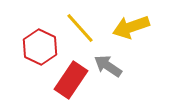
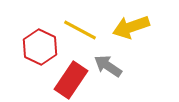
yellow line: moved 2 px down; rotated 20 degrees counterclockwise
